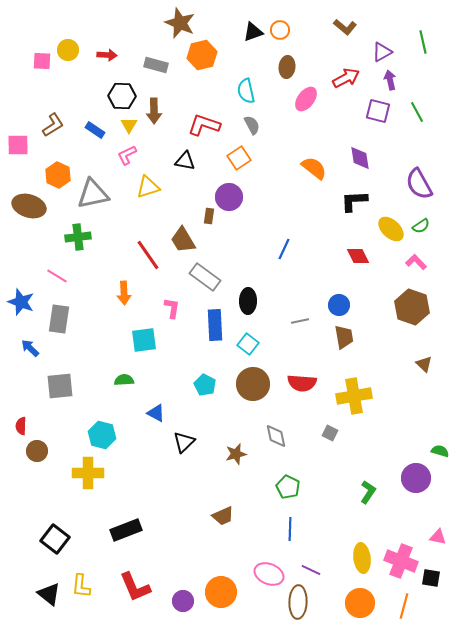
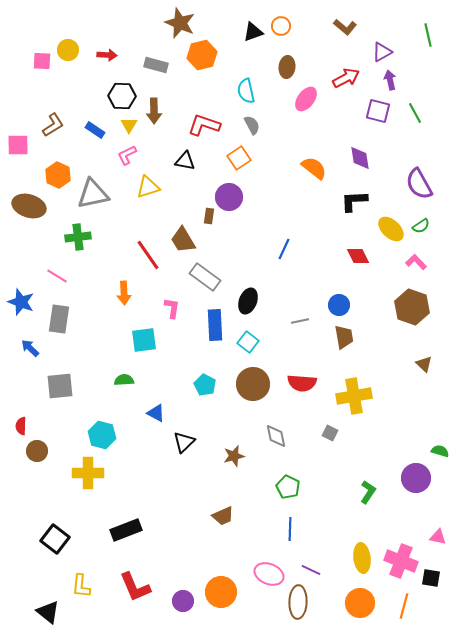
orange circle at (280, 30): moved 1 px right, 4 px up
green line at (423, 42): moved 5 px right, 7 px up
green line at (417, 112): moved 2 px left, 1 px down
black ellipse at (248, 301): rotated 20 degrees clockwise
cyan square at (248, 344): moved 2 px up
brown star at (236, 454): moved 2 px left, 2 px down
black triangle at (49, 594): moved 1 px left, 18 px down
